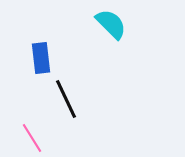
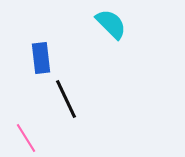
pink line: moved 6 px left
